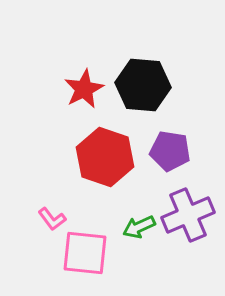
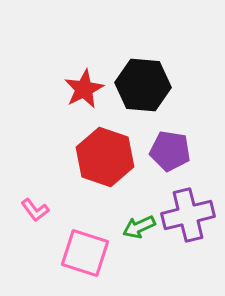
purple cross: rotated 9 degrees clockwise
pink L-shape: moved 17 px left, 9 px up
pink square: rotated 12 degrees clockwise
